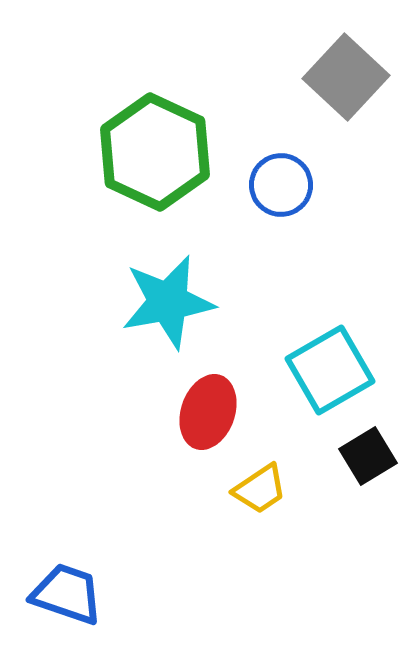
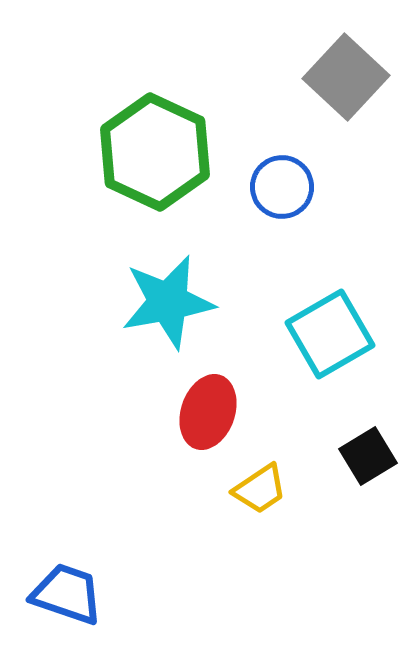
blue circle: moved 1 px right, 2 px down
cyan square: moved 36 px up
